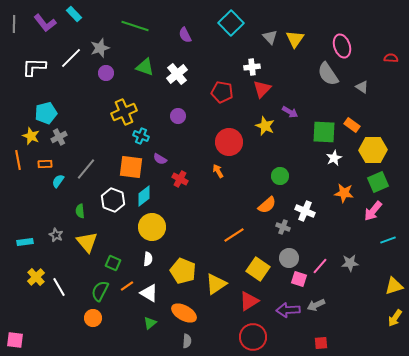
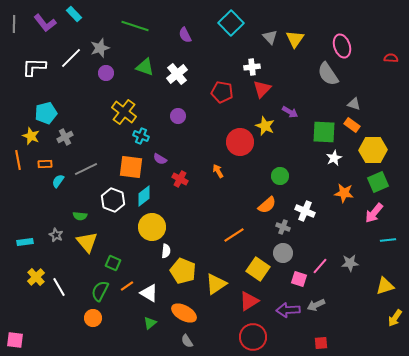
gray triangle at (362, 87): moved 8 px left, 17 px down; rotated 16 degrees counterclockwise
yellow cross at (124, 112): rotated 30 degrees counterclockwise
gray cross at (59, 137): moved 6 px right
red circle at (229, 142): moved 11 px right
gray line at (86, 169): rotated 25 degrees clockwise
green semicircle at (80, 211): moved 5 px down; rotated 80 degrees counterclockwise
pink arrow at (373, 211): moved 1 px right, 2 px down
cyan line at (388, 240): rotated 14 degrees clockwise
gray circle at (289, 258): moved 6 px left, 5 px up
white semicircle at (148, 259): moved 18 px right, 8 px up
yellow triangle at (394, 286): moved 9 px left
gray semicircle at (187, 341): rotated 144 degrees clockwise
